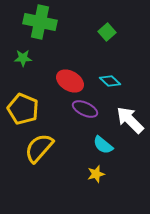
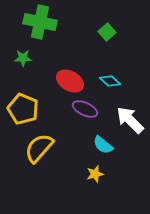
yellow star: moved 1 px left
